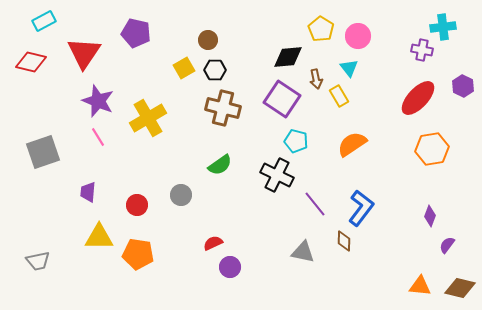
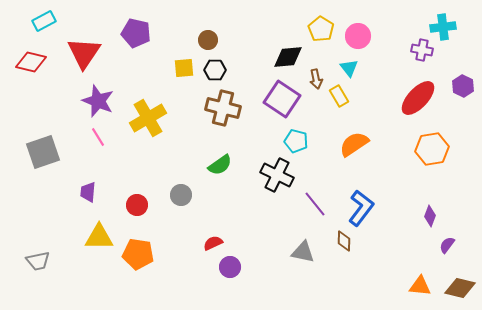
yellow square at (184, 68): rotated 25 degrees clockwise
orange semicircle at (352, 144): moved 2 px right
